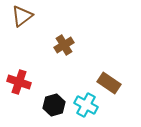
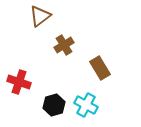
brown triangle: moved 18 px right
brown rectangle: moved 9 px left, 15 px up; rotated 25 degrees clockwise
